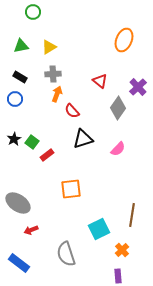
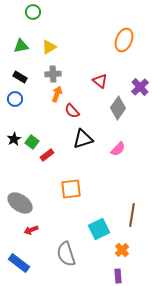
purple cross: moved 2 px right
gray ellipse: moved 2 px right
